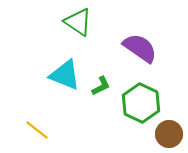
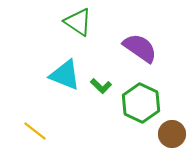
green L-shape: rotated 70 degrees clockwise
yellow line: moved 2 px left, 1 px down
brown circle: moved 3 px right
